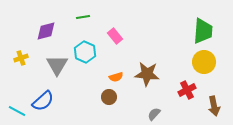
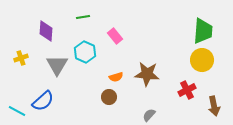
purple diamond: rotated 70 degrees counterclockwise
yellow circle: moved 2 px left, 2 px up
gray semicircle: moved 5 px left, 1 px down
